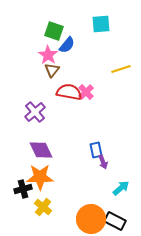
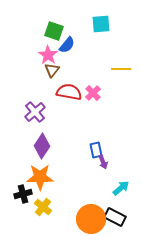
yellow line: rotated 18 degrees clockwise
pink cross: moved 7 px right, 1 px down
purple diamond: moved 1 px right, 4 px up; rotated 60 degrees clockwise
black cross: moved 5 px down
black rectangle: moved 4 px up
